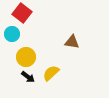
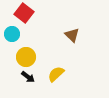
red square: moved 2 px right
brown triangle: moved 7 px up; rotated 35 degrees clockwise
yellow semicircle: moved 5 px right, 1 px down
